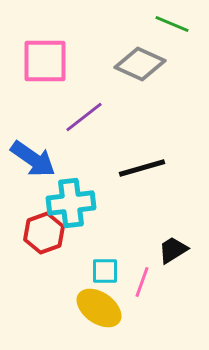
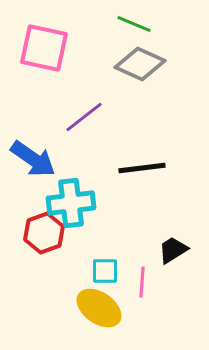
green line: moved 38 px left
pink square: moved 1 px left, 13 px up; rotated 12 degrees clockwise
black line: rotated 9 degrees clockwise
pink line: rotated 16 degrees counterclockwise
